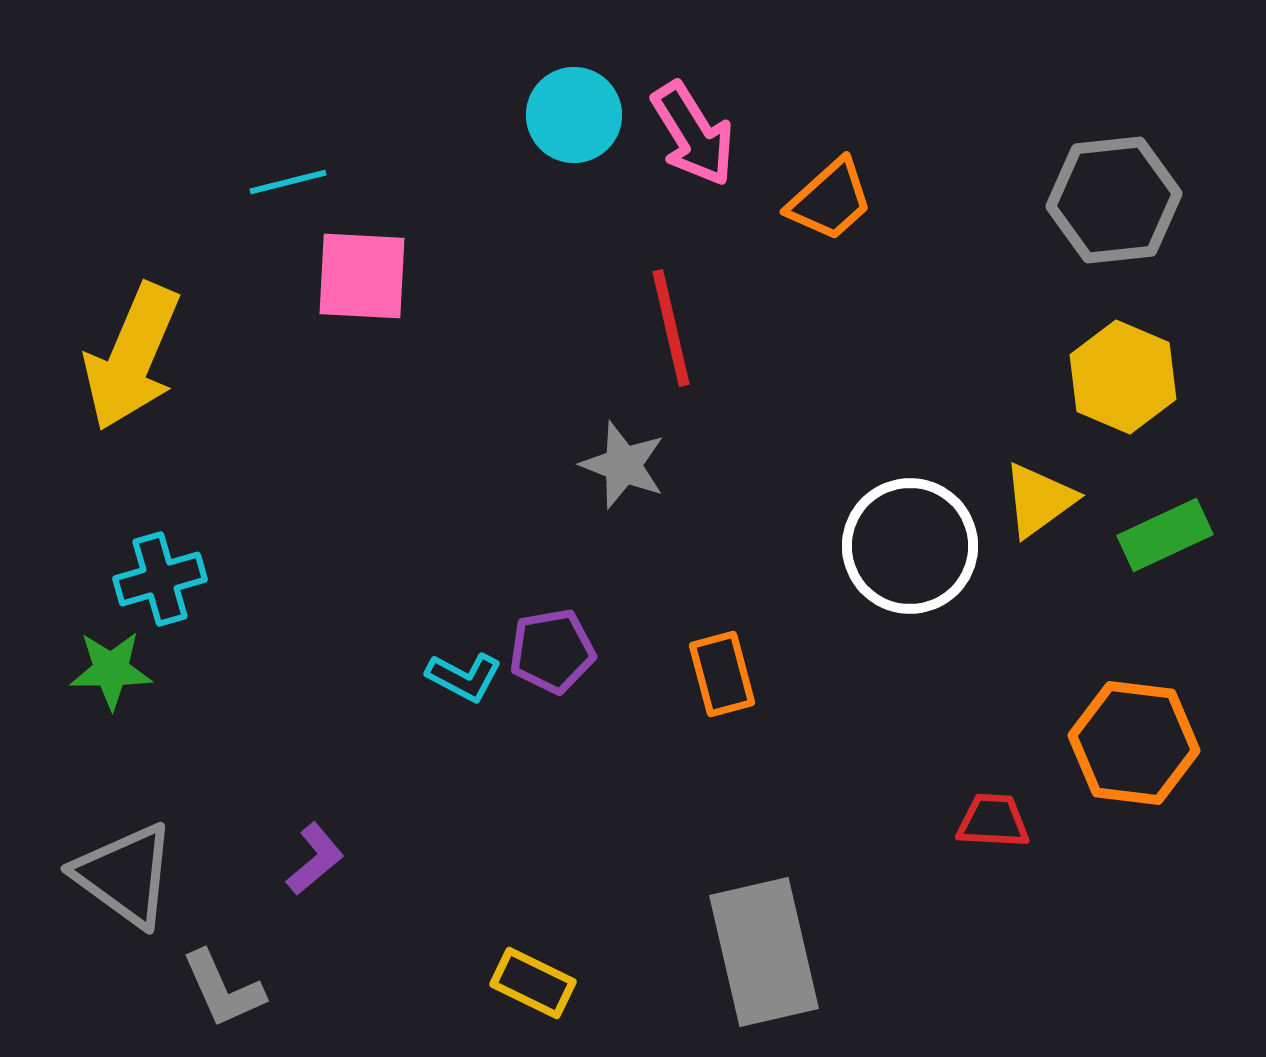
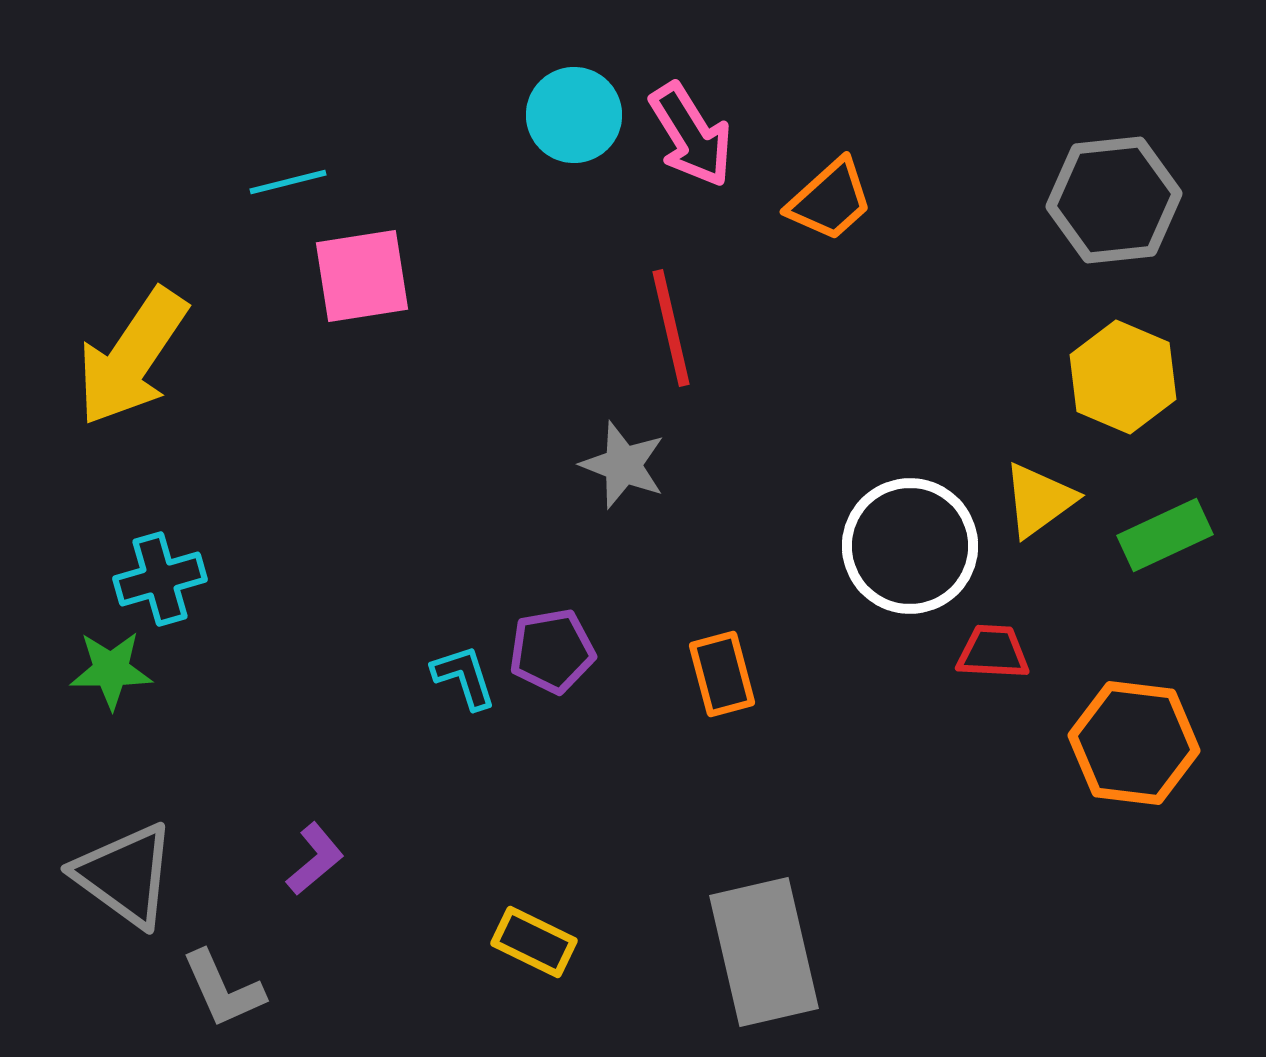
pink arrow: moved 2 px left, 1 px down
pink square: rotated 12 degrees counterclockwise
yellow arrow: rotated 11 degrees clockwise
cyan L-shape: rotated 136 degrees counterclockwise
red trapezoid: moved 169 px up
yellow rectangle: moved 1 px right, 41 px up
